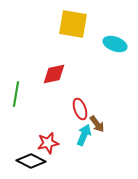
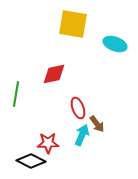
red ellipse: moved 2 px left, 1 px up
cyan arrow: moved 2 px left
red star: rotated 10 degrees clockwise
